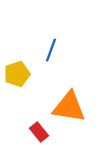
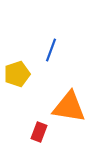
red rectangle: rotated 60 degrees clockwise
